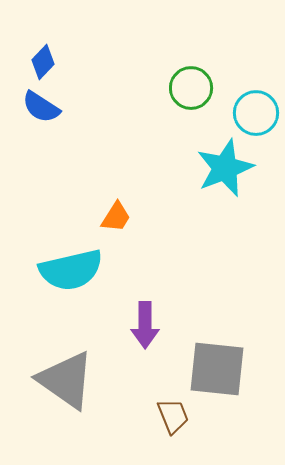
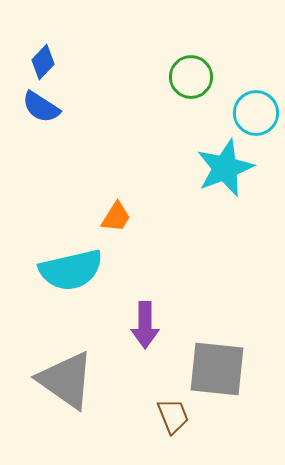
green circle: moved 11 px up
